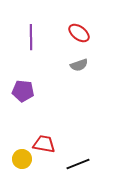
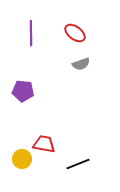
red ellipse: moved 4 px left
purple line: moved 4 px up
gray semicircle: moved 2 px right, 1 px up
